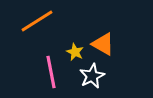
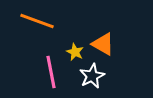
orange line: rotated 52 degrees clockwise
